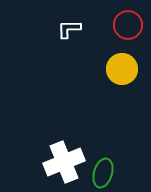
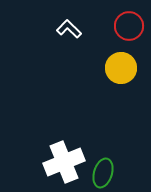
red circle: moved 1 px right, 1 px down
white L-shape: rotated 45 degrees clockwise
yellow circle: moved 1 px left, 1 px up
